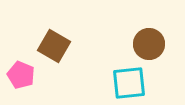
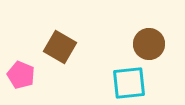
brown square: moved 6 px right, 1 px down
